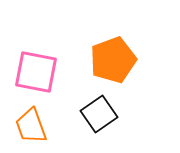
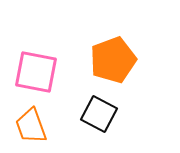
black square: rotated 27 degrees counterclockwise
